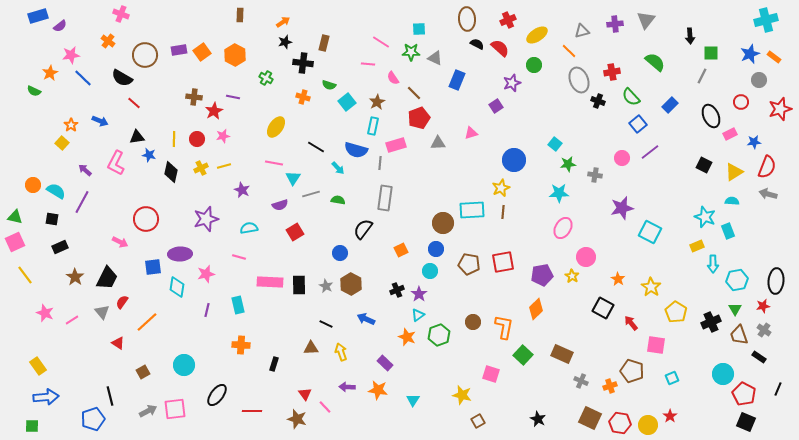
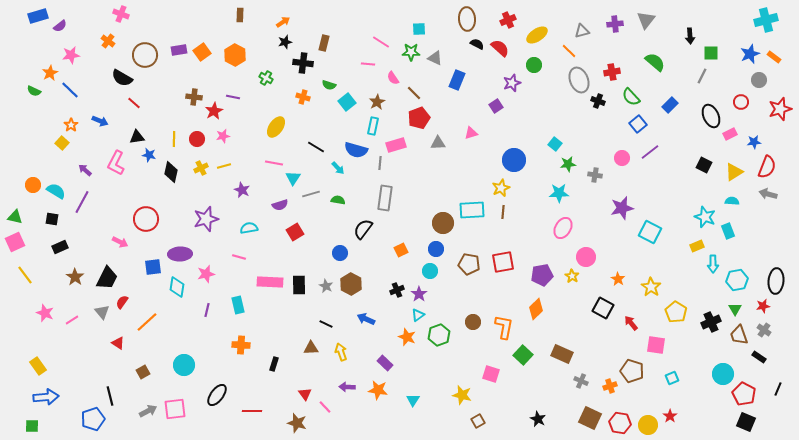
blue line at (83, 78): moved 13 px left, 12 px down
brown star at (297, 419): moved 4 px down
